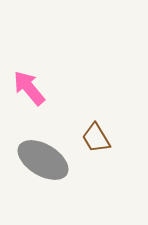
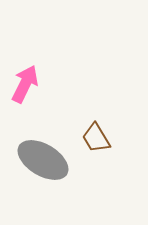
pink arrow: moved 4 px left, 4 px up; rotated 66 degrees clockwise
